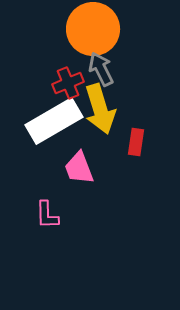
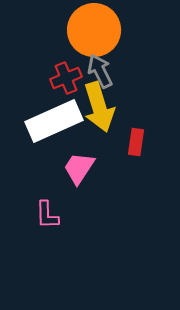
orange circle: moved 1 px right, 1 px down
gray arrow: moved 1 px left, 2 px down
red cross: moved 2 px left, 5 px up
yellow arrow: moved 1 px left, 2 px up
white rectangle: rotated 6 degrees clockwise
pink trapezoid: rotated 54 degrees clockwise
